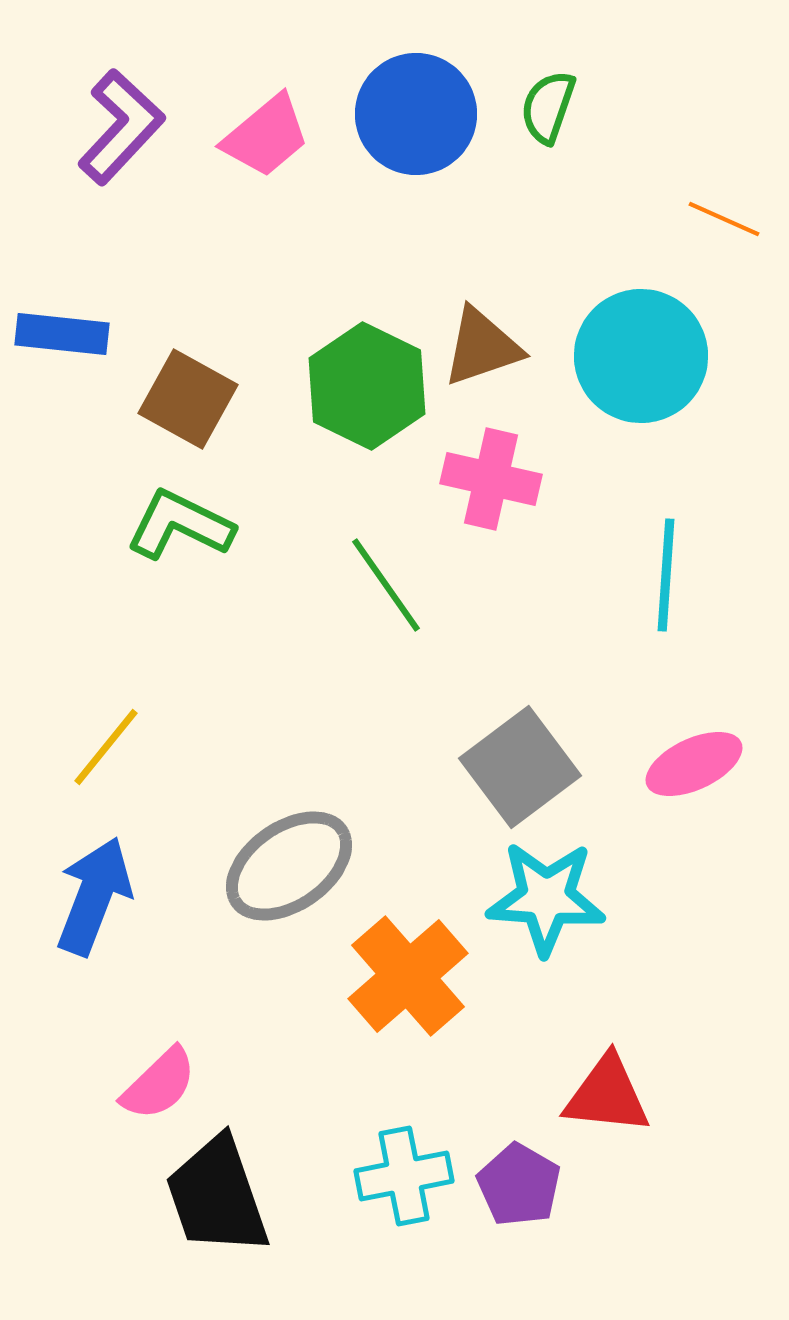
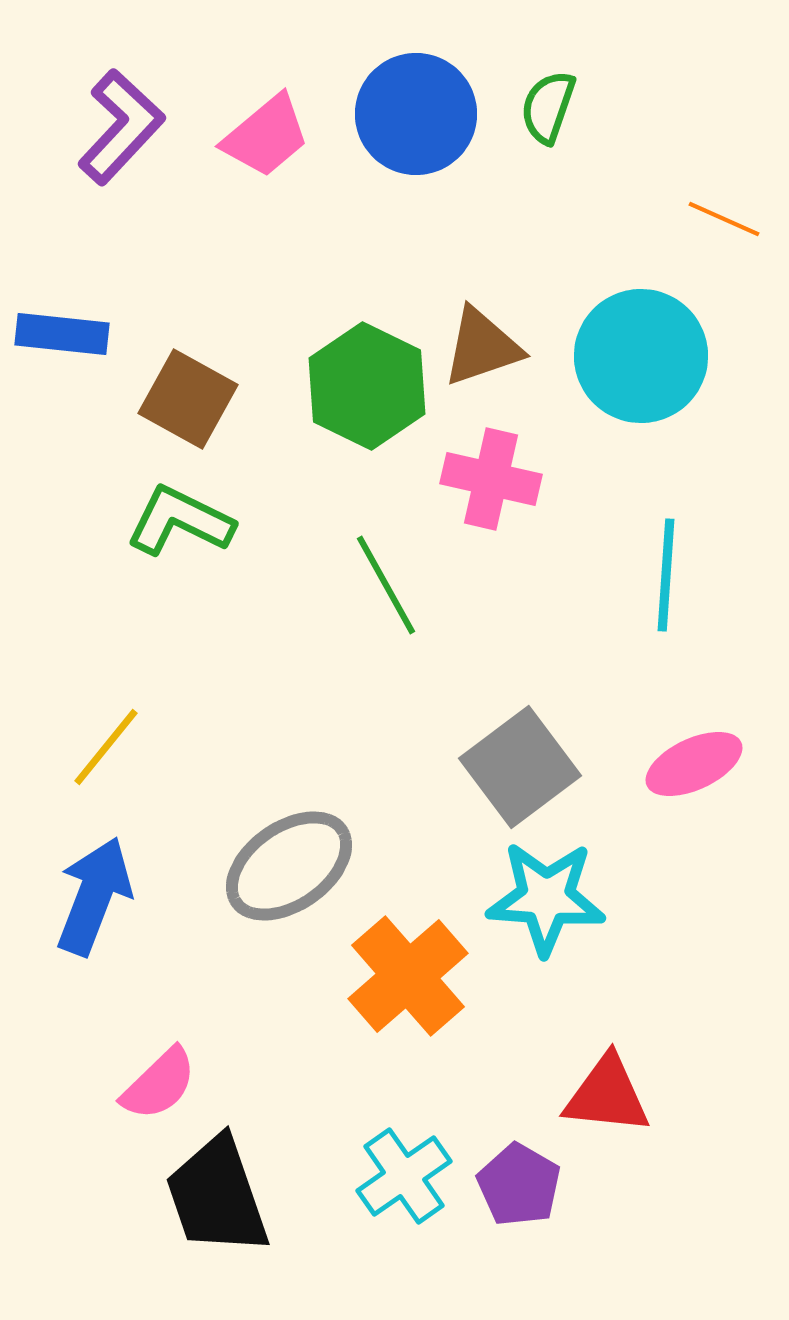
green L-shape: moved 4 px up
green line: rotated 6 degrees clockwise
cyan cross: rotated 24 degrees counterclockwise
